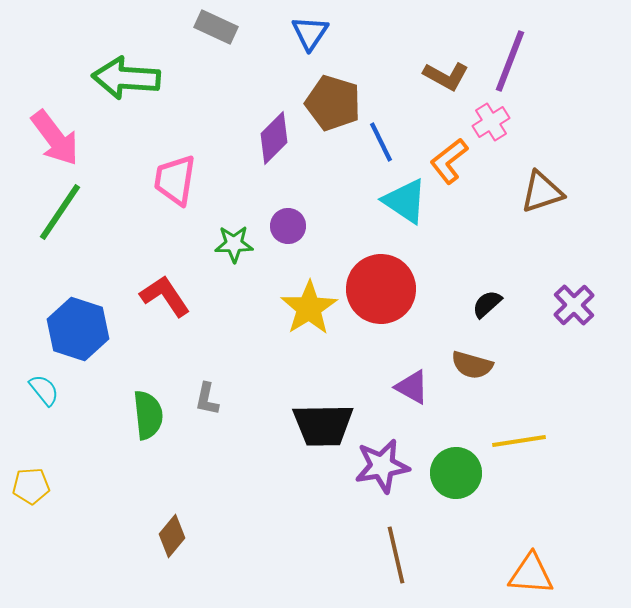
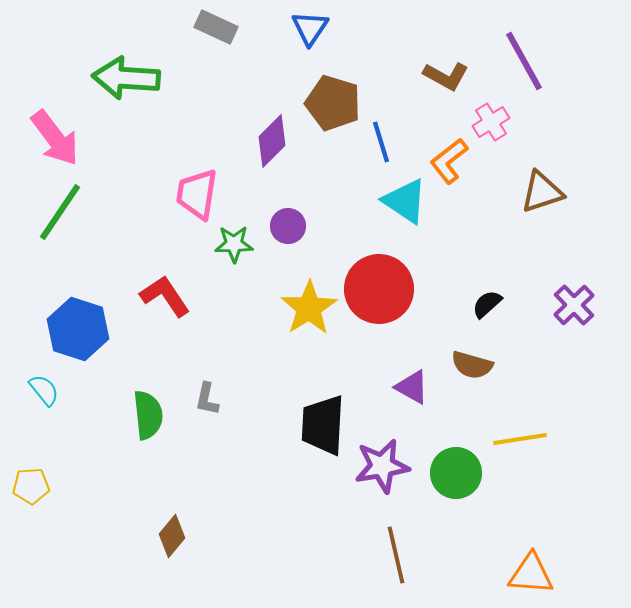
blue triangle: moved 5 px up
purple line: moved 14 px right; rotated 50 degrees counterclockwise
purple diamond: moved 2 px left, 3 px down
blue line: rotated 9 degrees clockwise
pink trapezoid: moved 22 px right, 14 px down
red circle: moved 2 px left
black trapezoid: rotated 94 degrees clockwise
yellow line: moved 1 px right, 2 px up
